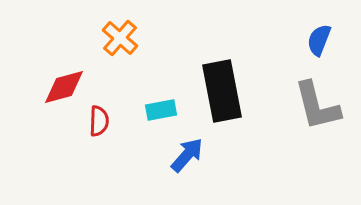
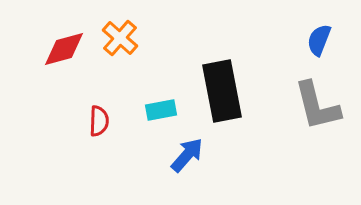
red diamond: moved 38 px up
